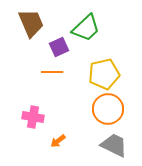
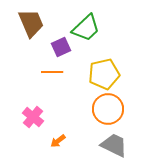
purple square: moved 2 px right
pink cross: rotated 30 degrees clockwise
